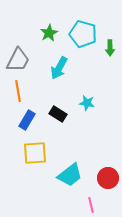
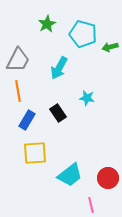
green star: moved 2 px left, 9 px up
green arrow: moved 1 px up; rotated 77 degrees clockwise
cyan star: moved 5 px up
black rectangle: moved 1 px up; rotated 24 degrees clockwise
